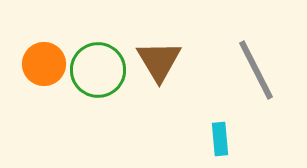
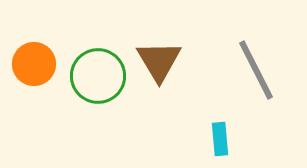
orange circle: moved 10 px left
green circle: moved 6 px down
